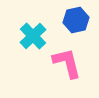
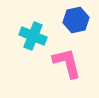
cyan cross: rotated 24 degrees counterclockwise
